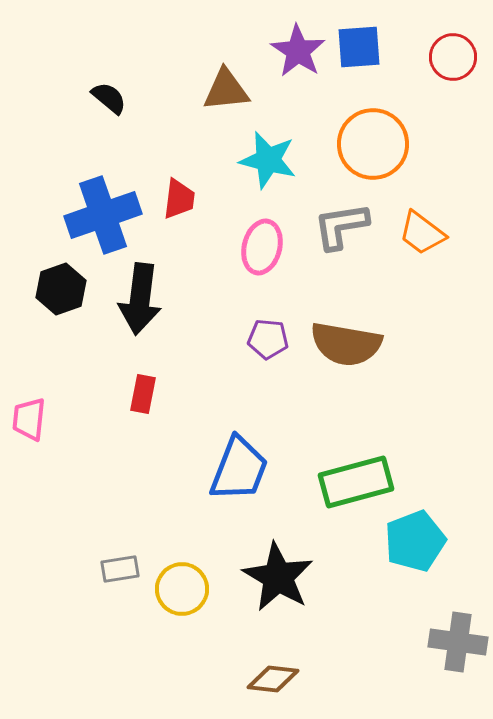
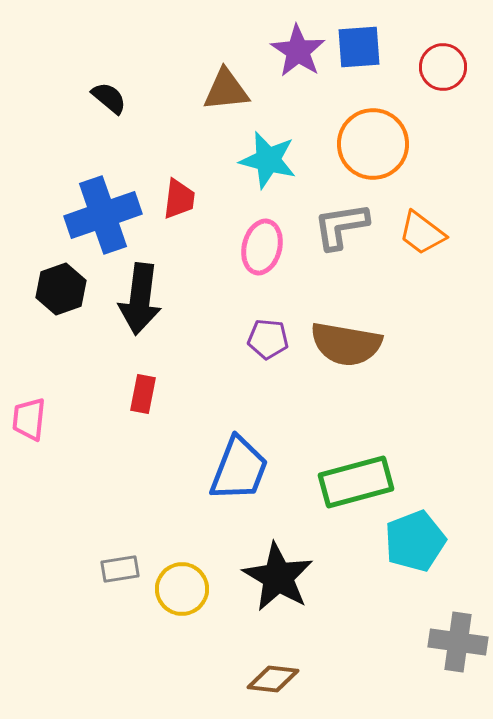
red circle: moved 10 px left, 10 px down
